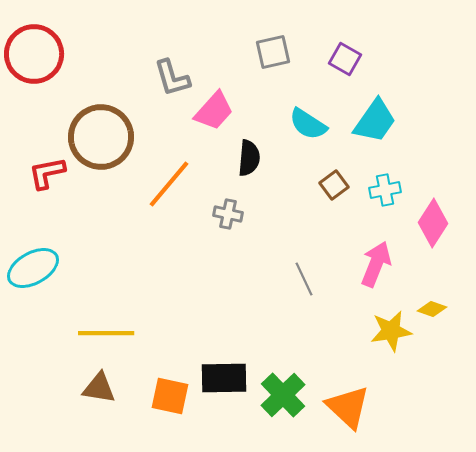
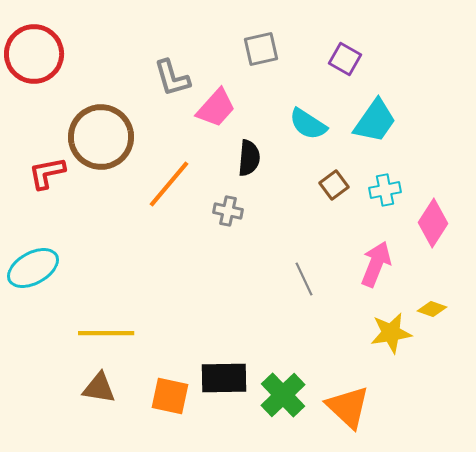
gray square: moved 12 px left, 3 px up
pink trapezoid: moved 2 px right, 3 px up
gray cross: moved 3 px up
yellow star: moved 2 px down
